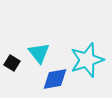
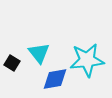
cyan star: rotated 12 degrees clockwise
